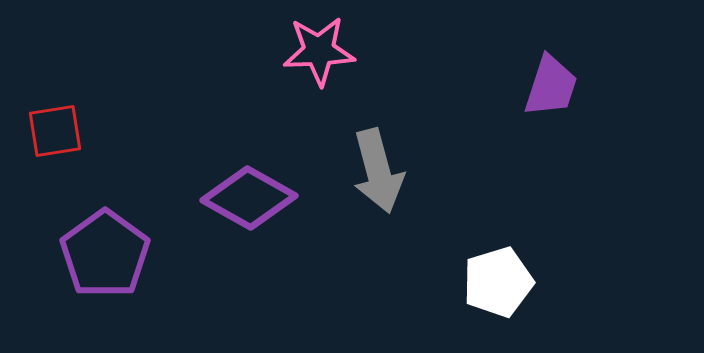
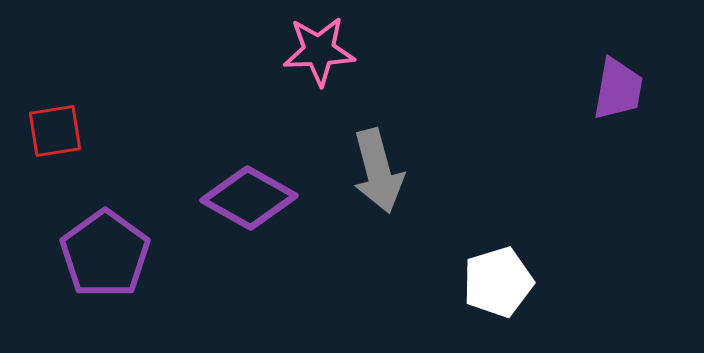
purple trapezoid: moved 67 px right, 3 px down; rotated 8 degrees counterclockwise
